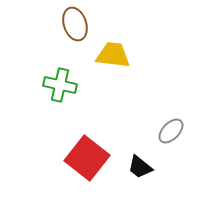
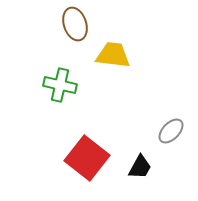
black trapezoid: rotated 100 degrees counterclockwise
